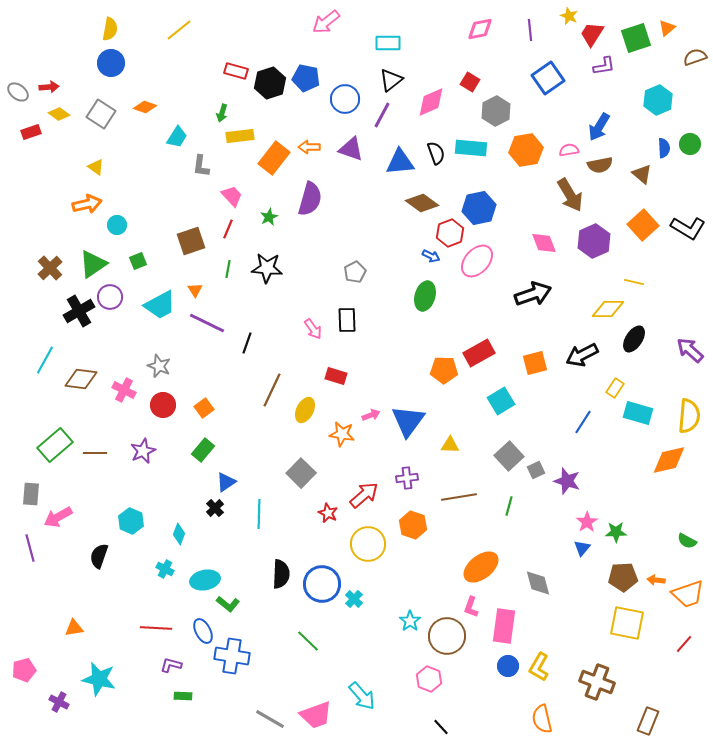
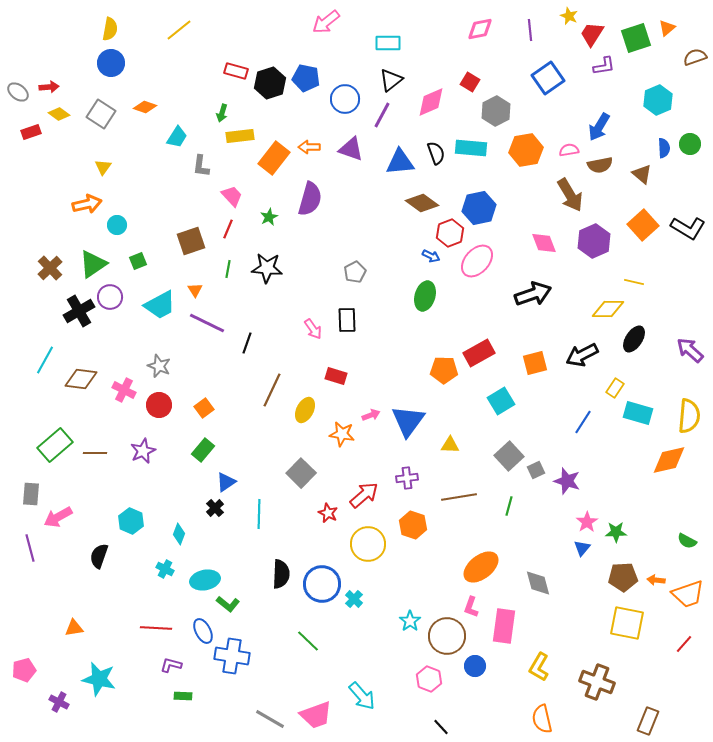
yellow triangle at (96, 167): moved 7 px right; rotated 30 degrees clockwise
red circle at (163, 405): moved 4 px left
blue circle at (508, 666): moved 33 px left
